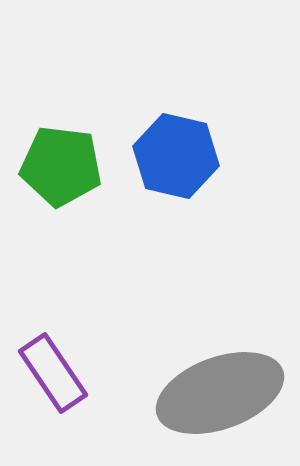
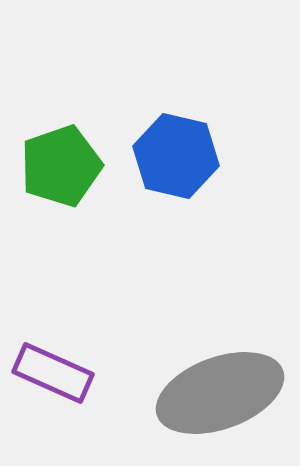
green pentagon: rotated 26 degrees counterclockwise
purple rectangle: rotated 32 degrees counterclockwise
